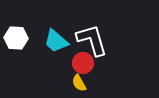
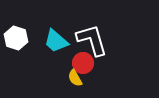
white hexagon: rotated 15 degrees clockwise
yellow semicircle: moved 4 px left, 5 px up
